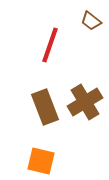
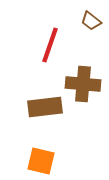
brown cross: moved 2 px left, 18 px up; rotated 36 degrees clockwise
brown rectangle: rotated 76 degrees counterclockwise
